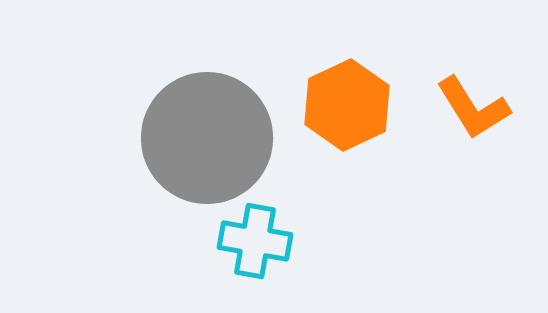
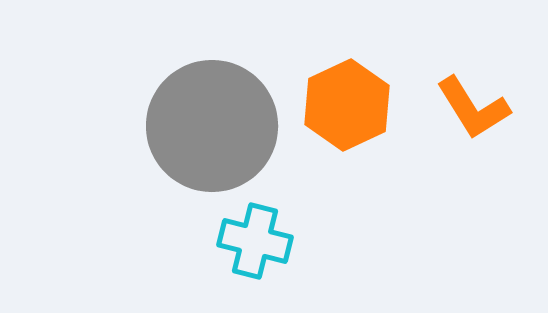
gray circle: moved 5 px right, 12 px up
cyan cross: rotated 4 degrees clockwise
